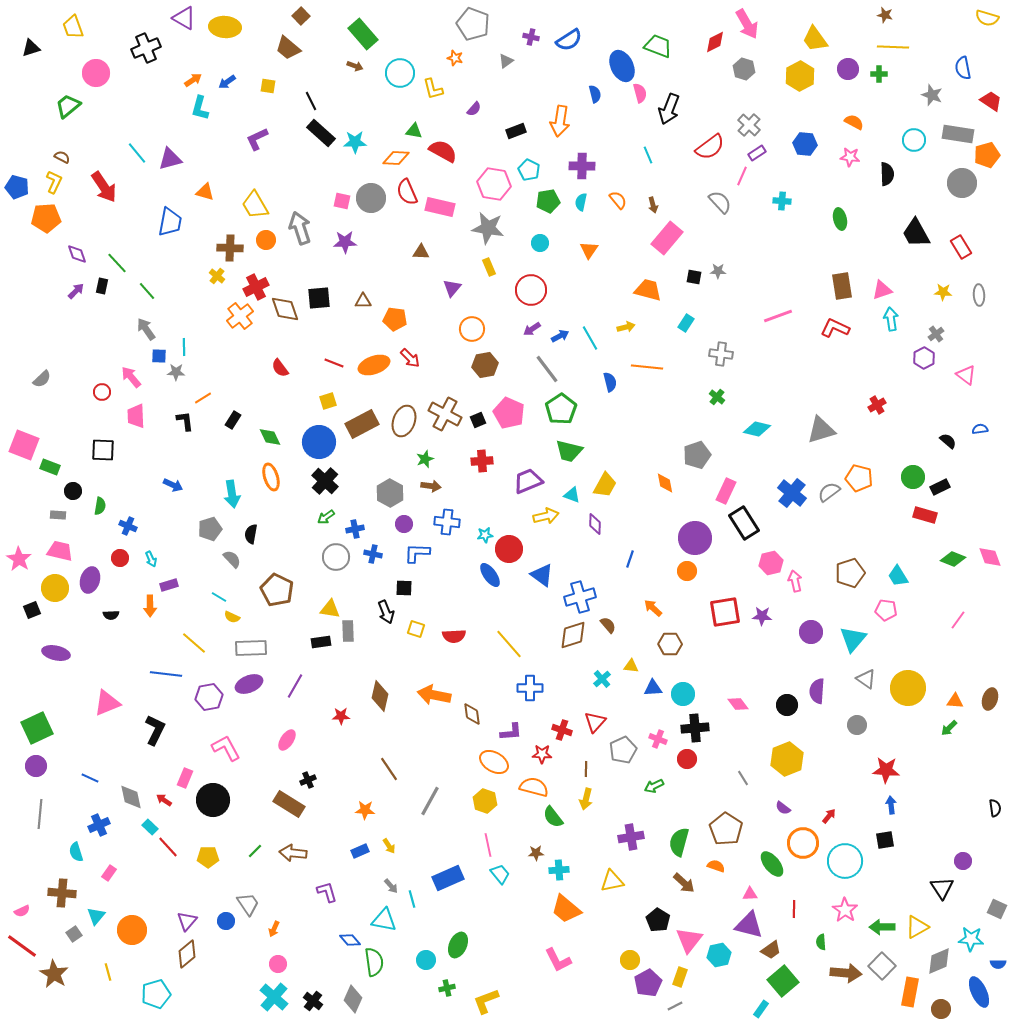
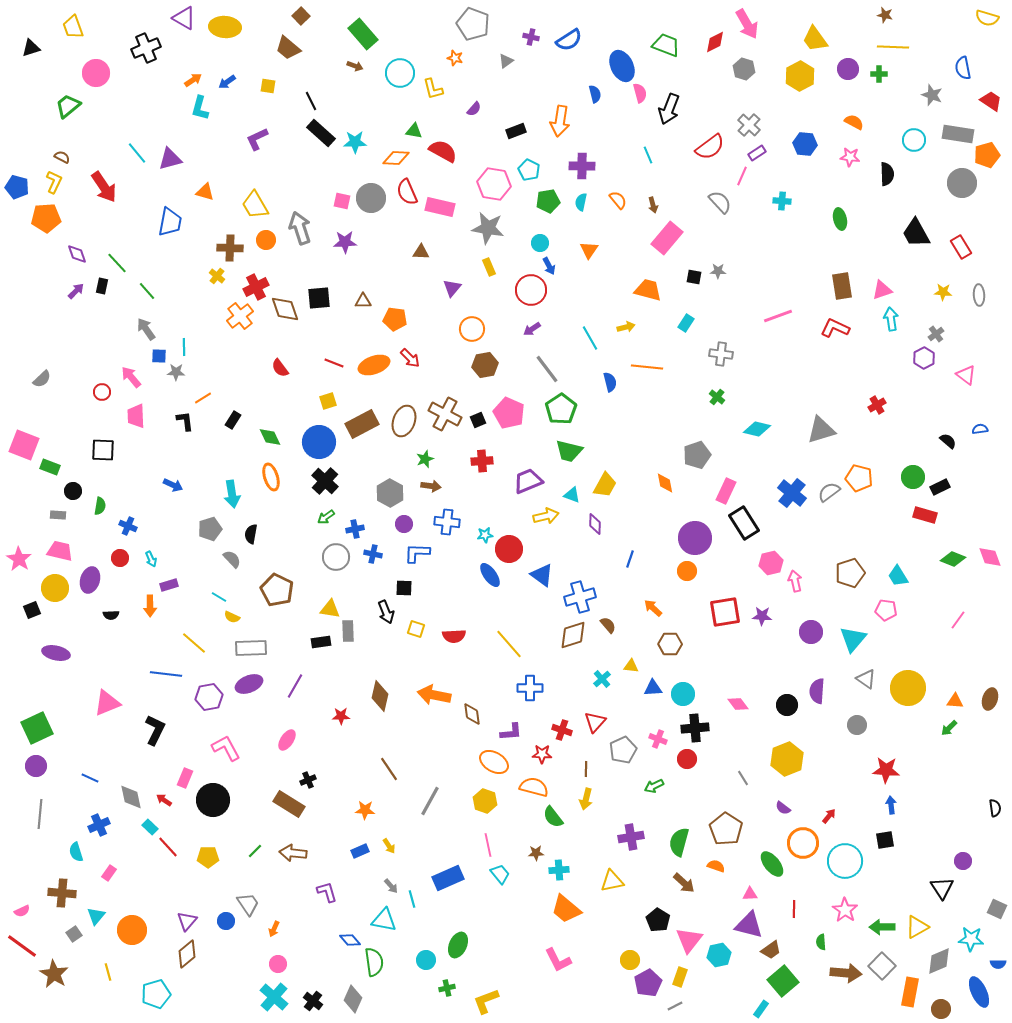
green trapezoid at (658, 46): moved 8 px right, 1 px up
blue arrow at (560, 336): moved 11 px left, 70 px up; rotated 90 degrees clockwise
